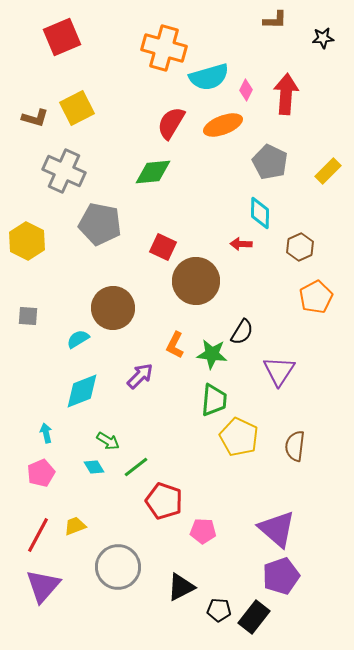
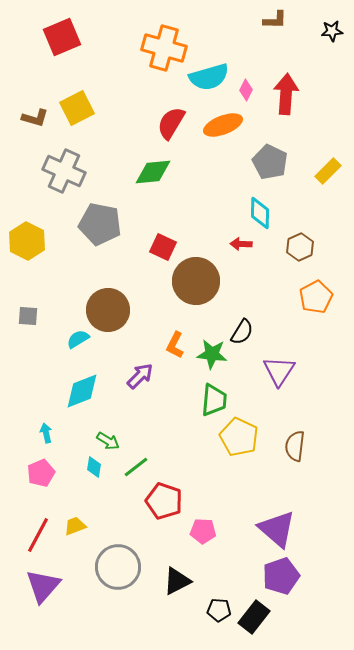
black star at (323, 38): moved 9 px right, 7 px up
brown circle at (113, 308): moved 5 px left, 2 px down
cyan diamond at (94, 467): rotated 40 degrees clockwise
black triangle at (181, 587): moved 4 px left, 6 px up
